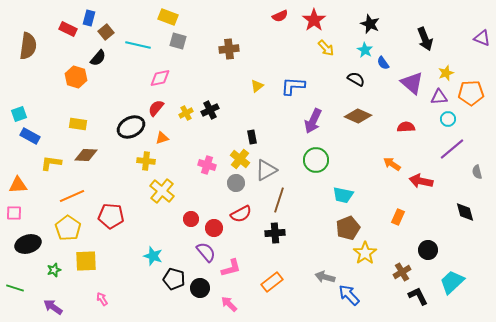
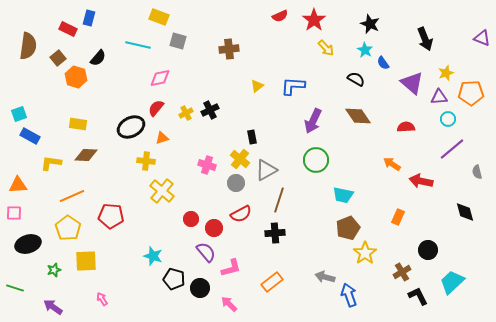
yellow rectangle at (168, 17): moved 9 px left
brown square at (106, 32): moved 48 px left, 26 px down
brown diamond at (358, 116): rotated 32 degrees clockwise
blue arrow at (349, 295): rotated 25 degrees clockwise
